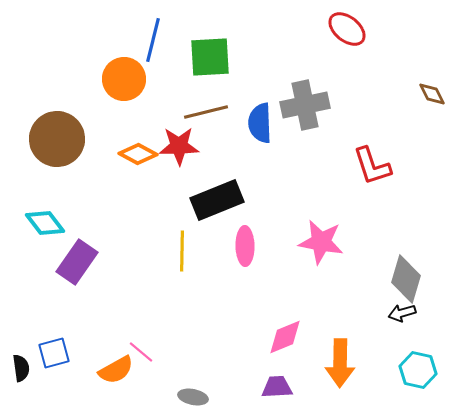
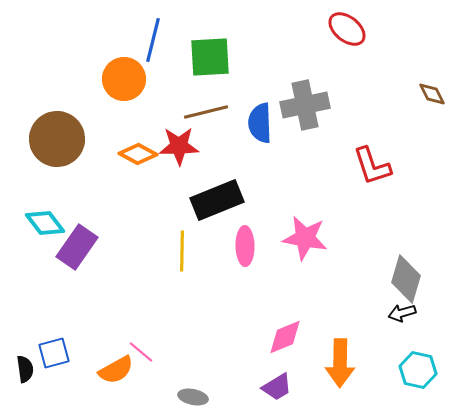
pink star: moved 16 px left, 4 px up
purple rectangle: moved 15 px up
black semicircle: moved 4 px right, 1 px down
purple trapezoid: rotated 152 degrees clockwise
